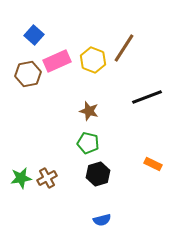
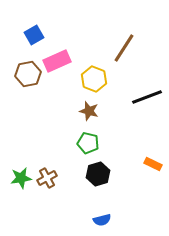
blue square: rotated 18 degrees clockwise
yellow hexagon: moved 1 px right, 19 px down
